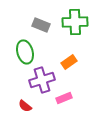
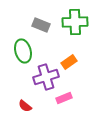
green ellipse: moved 2 px left, 1 px up
purple cross: moved 4 px right, 3 px up
